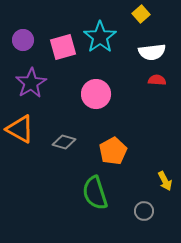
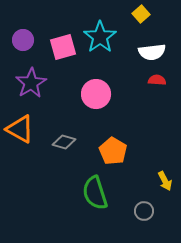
orange pentagon: rotated 12 degrees counterclockwise
